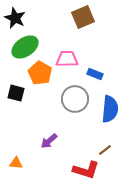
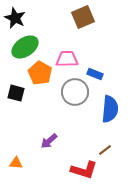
gray circle: moved 7 px up
red L-shape: moved 2 px left
